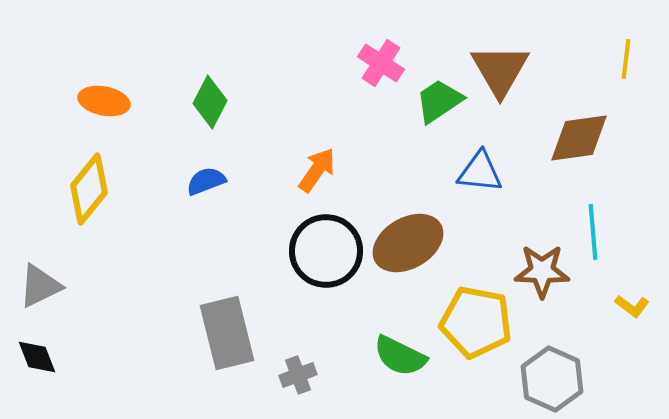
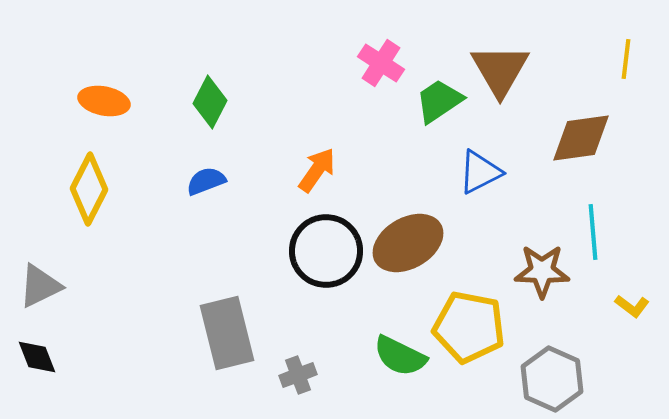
brown diamond: moved 2 px right
blue triangle: rotated 33 degrees counterclockwise
yellow diamond: rotated 12 degrees counterclockwise
yellow pentagon: moved 7 px left, 5 px down
